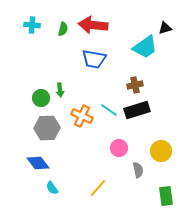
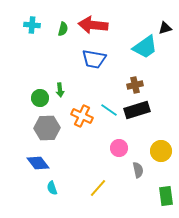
green circle: moved 1 px left
cyan semicircle: rotated 16 degrees clockwise
